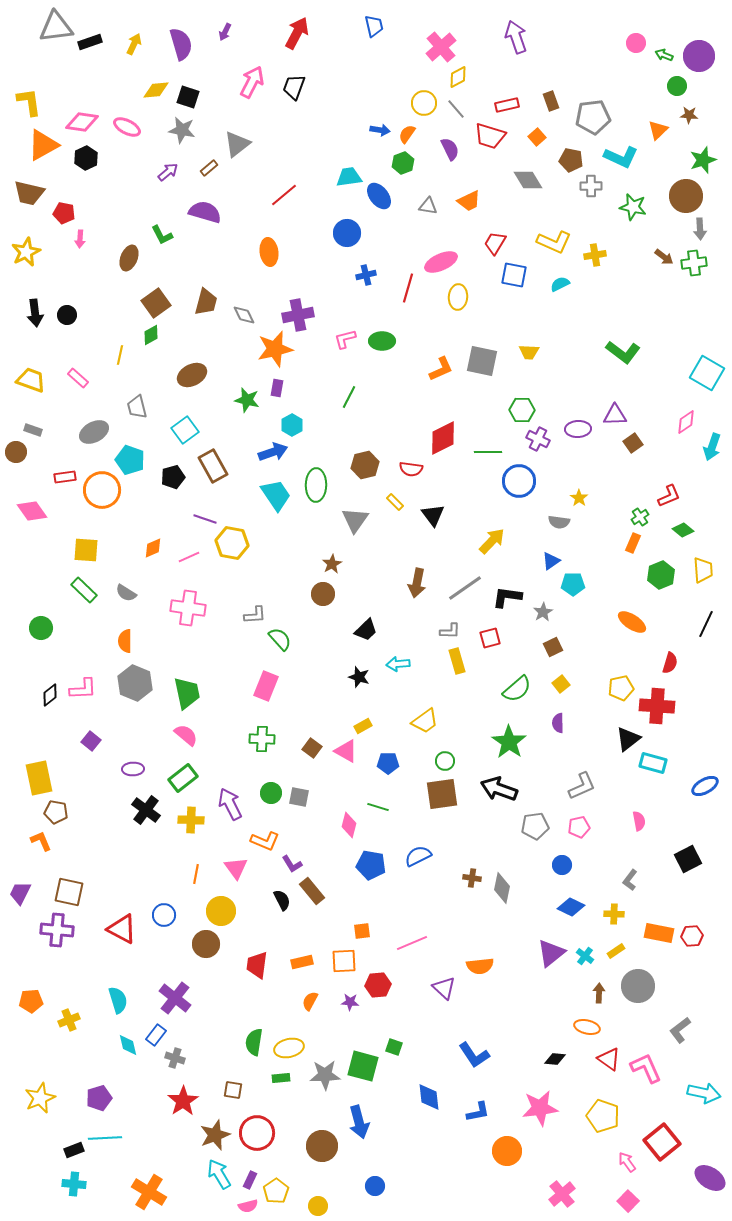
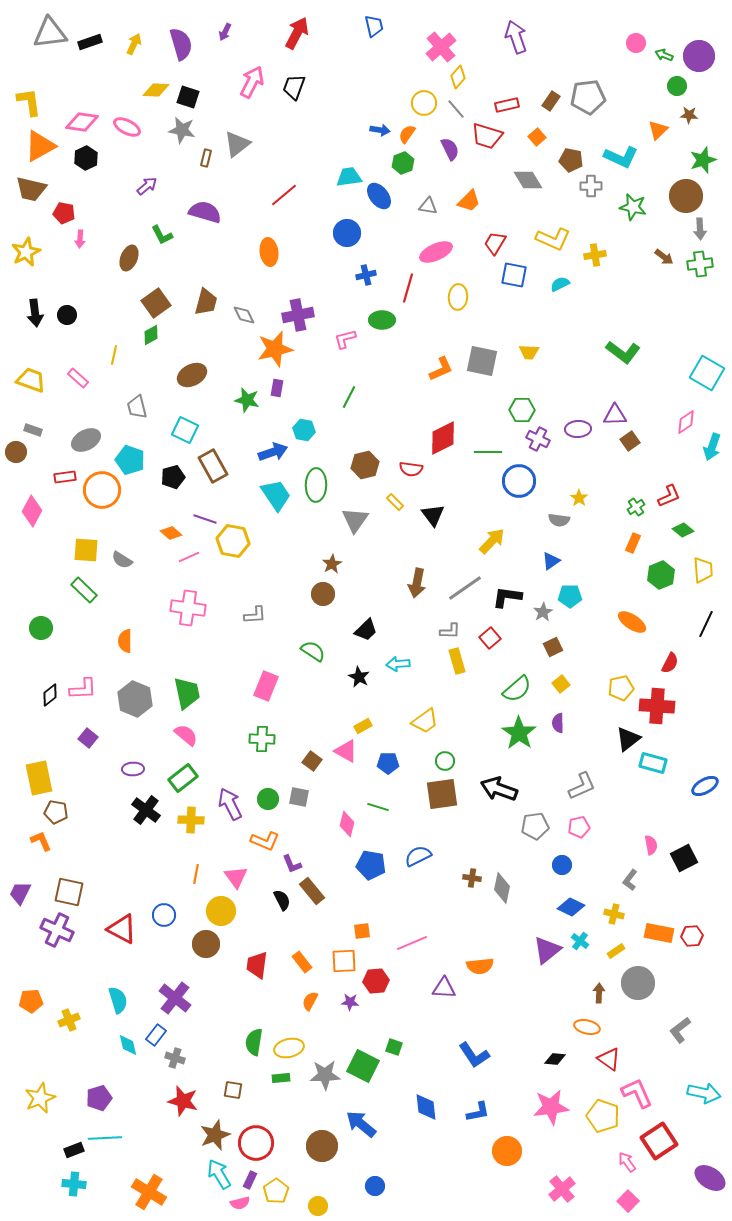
gray triangle at (56, 27): moved 6 px left, 6 px down
yellow diamond at (458, 77): rotated 20 degrees counterclockwise
yellow diamond at (156, 90): rotated 8 degrees clockwise
brown rectangle at (551, 101): rotated 54 degrees clockwise
gray pentagon at (593, 117): moved 5 px left, 20 px up
red trapezoid at (490, 136): moved 3 px left
orange triangle at (43, 145): moved 3 px left, 1 px down
brown rectangle at (209, 168): moved 3 px left, 10 px up; rotated 36 degrees counterclockwise
purple arrow at (168, 172): moved 21 px left, 14 px down
brown trapezoid at (29, 193): moved 2 px right, 4 px up
orange trapezoid at (469, 201): rotated 20 degrees counterclockwise
yellow L-shape at (554, 242): moved 1 px left, 3 px up
pink ellipse at (441, 262): moved 5 px left, 10 px up
green cross at (694, 263): moved 6 px right, 1 px down
green ellipse at (382, 341): moved 21 px up
yellow line at (120, 355): moved 6 px left
cyan hexagon at (292, 425): moved 12 px right, 5 px down; rotated 20 degrees counterclockwise
cyan square at (185, 430): rotated 28 degrees counterclockwise
gray ellipse at (94, 432): moved 8 px left, 8 px down
brown square at (633, 443): moved 3 px left, 2 px up
pink diamond at (32, 511): rotated 64 degrees clockwise
green cross at (640, 517): moved 4 px left, 10 px up
gray semicircle at (559, 522): moved 2 px up
yellow hexagon at (232, 543): moved 1 px right, 2 px up
orange diamond at (153, 548): moved 18 px right, 15 px up; rotated 65 degrees clockwise
cyan pentagon at (573, 584): moved 3 px left, 12 px down
gray semicircle at (126, 593): moved 4 px left, 33 px up
red square at (490, 638): rotated 25 degrees counterclockwise
green semicircle at (280, 639): moved 33 px right, 12 px down; rotated 15 degrees counterclockwise
red semicircle at (670, 663): rotated 10 degrees clockwise
black star at (359, 677): rotated 10 degrees clockwise
gray hexagon at (135, 683): moved 16 px down
purple square at (91, 741): moved 3 px left, 3 px up
green star at (509, 742): moved 10 px right, 9 px up
brown square at (312, 748): moved 13 px down
green circle at (271, 793): moved 3 px left, 6 px down
pink semicircle at (639, 821): moved 12 px right, 24 px down
pink diamond at (349, 825): moved 2 px left, 1 px up
black square at (688, 859): moved 4 px left, 1 px up
purple L-shape at (292, 864): rotated 10 degrees clockwise
pink triangle at (236, 868): moved 9 px down
yellow cross at (614, 914): rotated 12 degrees clockwise
purple cross at (57, 930): rotated 20 degrees clockwise
purple triangle at (551, 953): moved 4 px left, 3 px up
cyan cross at (585, 956): moved 5 px left, 15 px up
orange rectangle at (302, 962): rotated 65 degrees clockwise
red hexagon at (378, 985): moved 2 px left, 4 px up
gray circle at (638, 986): moved 3 px up
purple triangle at (444, 988): rotated 40 degrees counterclockwise
green square at (363, 1066): rotated 12 degrees clockwise
pink L-shape at (646, 1068): moved 9 px left, 25 px down
blue diamond at (429, 1097): moved 3 px left, 10 px down
red star at (183, 1101): rotated 24 degrees counterclockwise
pink star at (540, 1108): moved 11 px right, 1 px up
blue arrow at (359, 1122): moved 2 px right, 2 px down; rotated 144 degrees clockwise
red circle at (257, 1133): moved 1 px left, 10 px down
red square at (662, 1142): moved 3 px left, 1 px up; rotated 6 degrees clockwise
pink cross at (562, 1194): moved 5 px up
pink semicircle at (248, 1206): moved 8 px left, 3 px up
